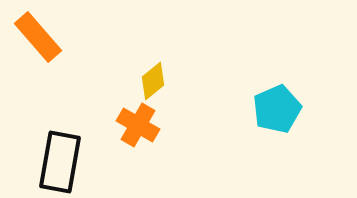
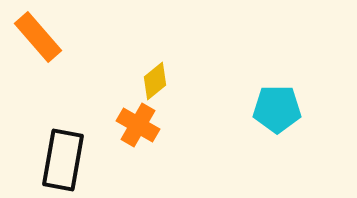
yellow diamond: moved 2 px right
cyan pentagon: rotated 24 degrees clockwise
black rectangle: moved 3 px right, 2 px up
